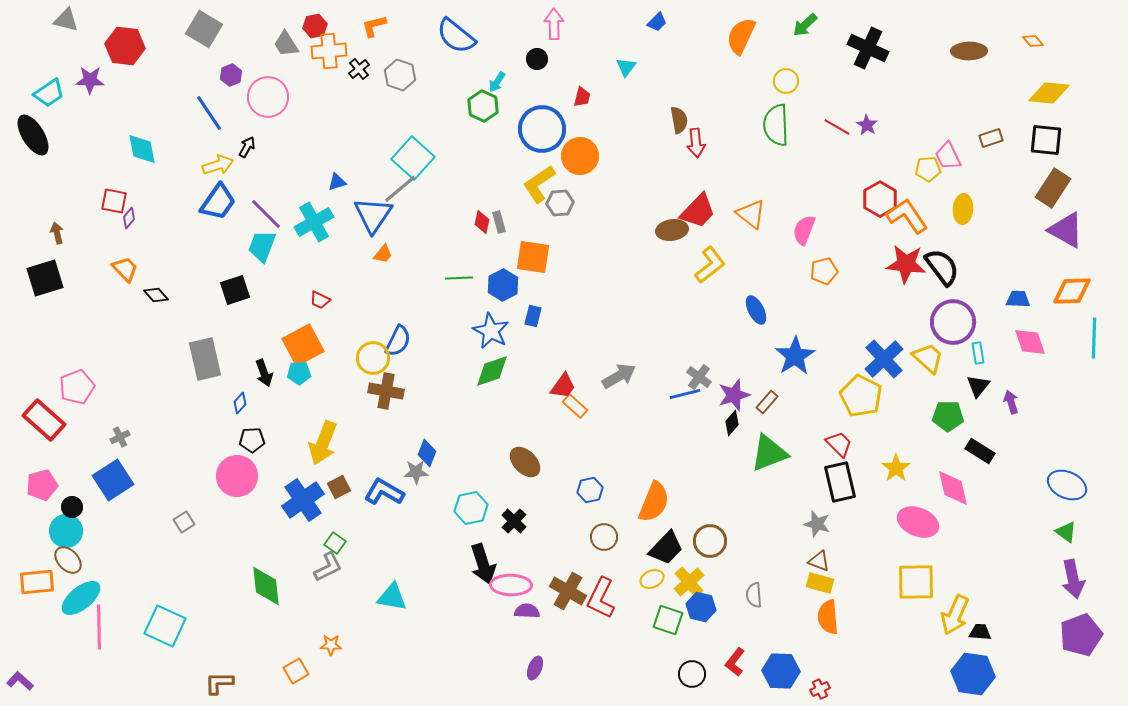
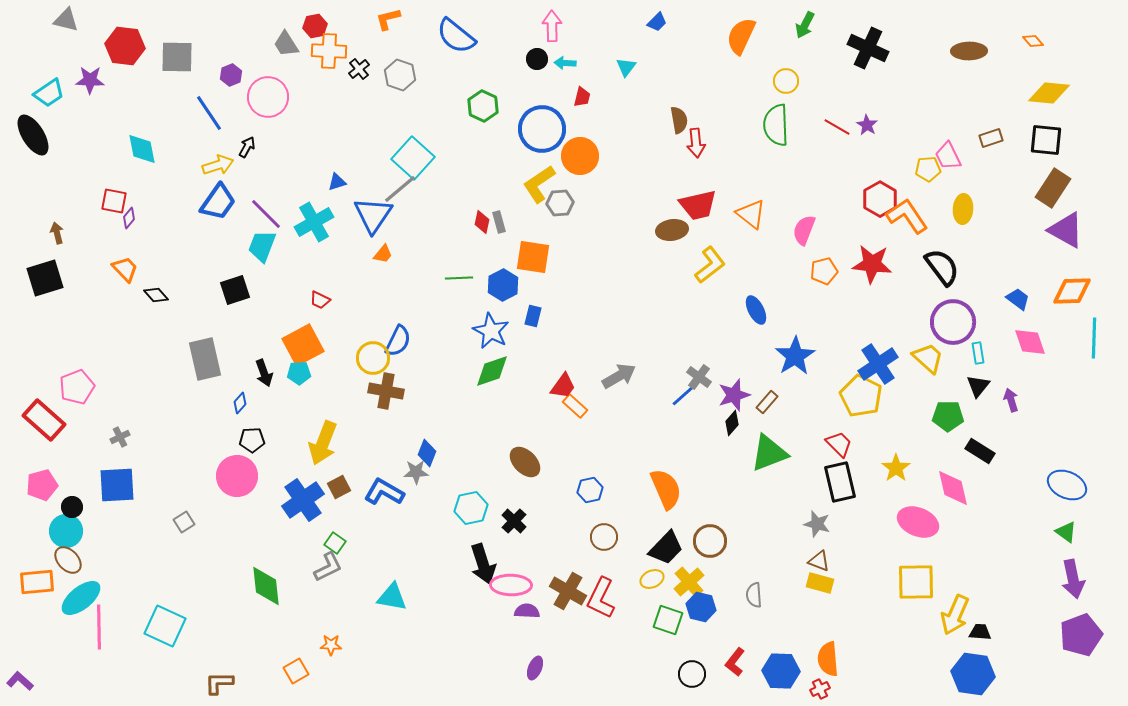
pink arrow at (554, 24): moved 2 px left, 2 px down
green arrow at (805, 25): rotated 20 degrees counterclockwise
orange L-shape at (374, 26): moved 14 px right, 7 px up
gray square at (204, 29): moved 27 px left, 28 px down; rotated 30 degrees counterclockwise
orange cross at (329, 51): rotated 8 degrees clockwise
cyan arrow at (497, 82): moved 68 px right, 19 px up; rotated 60 degrees clockwise
red trapezoid at (698, 211): moved 6 px up; rotated 33 degrees clockwise
red star at (906, 264): moved 34 px left
blue trapezoid at (1018, 299): rotated 35 degrees clockwise
blue cross at (884, 359): moved 6 px left, 5 px down; rotated 9 degrees clockwise
blue line at (685, 394): rotated 28 degrees counterclockwise
purple arrow at (1011, 402): moved 2 px up
blue square at (113, 480): moved 4 px right, 5 px down; rotated 30 degrees clockwise
orange semicircle at (654, 502): moved 12 px right, 13 px up; rotated 45 degrees counterclockwise
orange semicircle at (828, 617): moved 42 px down
